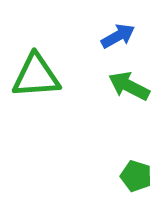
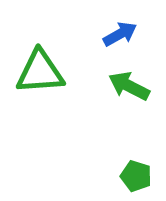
blue arrow: moved 2 px right, 2 px up
green triangle: moved 4 px right, 4 px up
